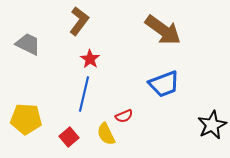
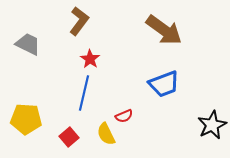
brown arrow: moved 1 px right
blue line: moved 1 px up
